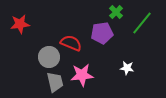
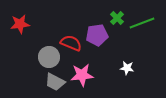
green cross: moved 1 px right, 6 px down
green line: rotated 30 degrees clockwise
purple pentagon: moved 5 px left, 2 px down
gray trapezoid: rotated 130 degrees clockwise
